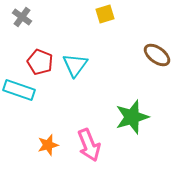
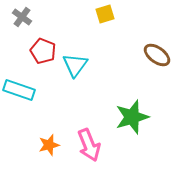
red pentagon: moved 3 px right, 11 px up
orange star: moved 1 px right
